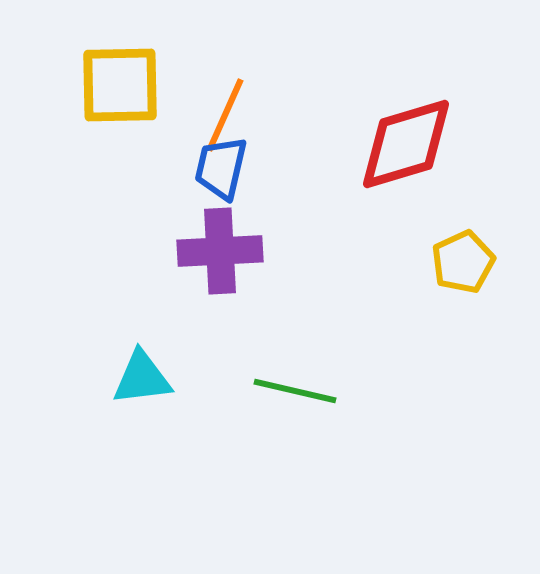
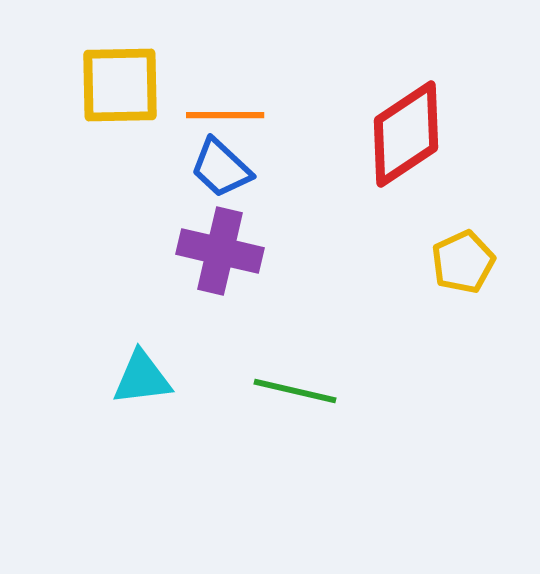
orange line: rotated 66 degrees clockwise
red diamond: moved 10 px up; rotated 17 degrees counterclockwise
blue trapezoid: rotated 60 degrees counterclockwise
purple cross: rotated 16 degrees clockwise
